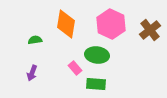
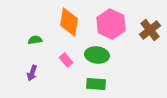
orange diamond: moved 3 px right, 2 px up
pink rectangle: moved 9 px left, 8 px up
